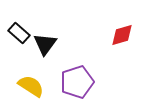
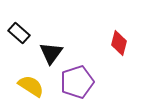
red diamond: moved 3 px left, 8 px down; rotated 60 degrees counterclockwise
black triangle: moved 6 px right, 9 px down
